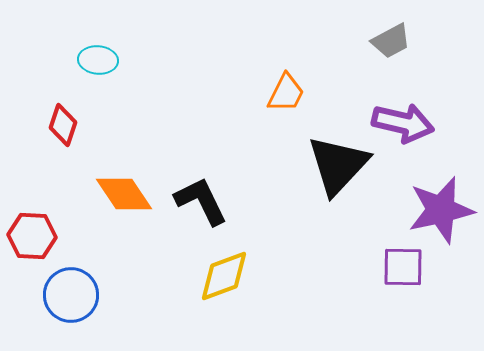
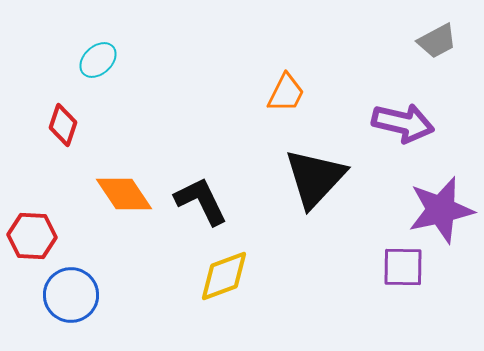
gray trapezoid: moved 46 px right
cyan ellipse: rotated 48 degrees counterclockwise
black triangle: moved 23 px left, 13 px down
